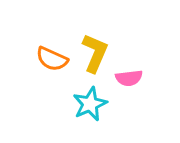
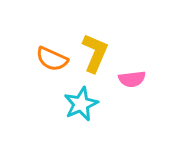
pink semicircle: moved 3 px right, 1 px down
cyan star: moved 9 px left
